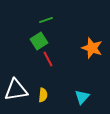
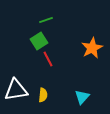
orange star: rotated 25 degrees clockwise
